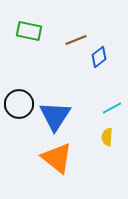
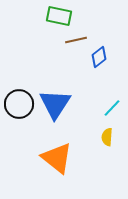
green rectangle: moved 30 px right, 15 px up
brown line: rotated 10 degrees clockwise
cyan line: rotated 18 degrees counterclockwise
blue triangle: moved 12 px up
